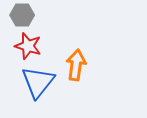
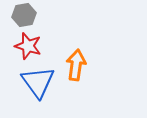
gray hexagon: moved 2 px right; rotated 10 degrees counterclockwise
blue triangle: rotated 15 degrees counterclockwise
